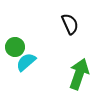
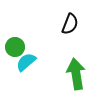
black semicircle: rotated 45 degrees clockwise
green arrow: moved 3 px left; rotated 28 degrees counterclockwise
